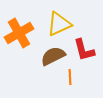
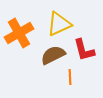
brown semicircle: moved 1 px up
